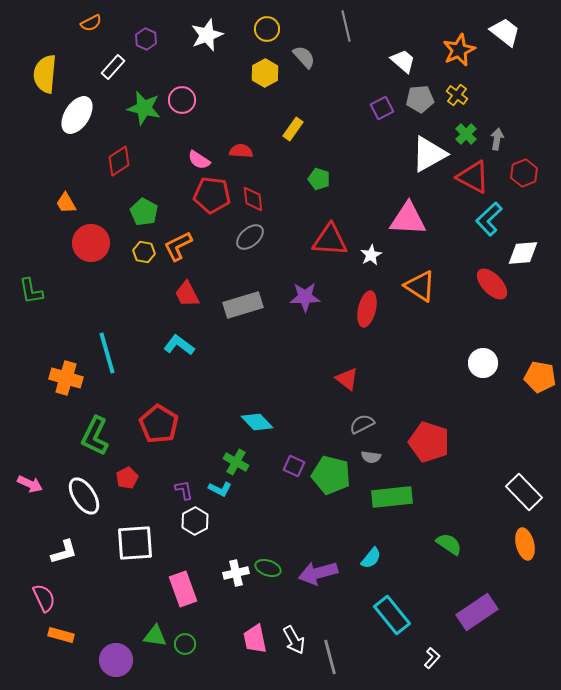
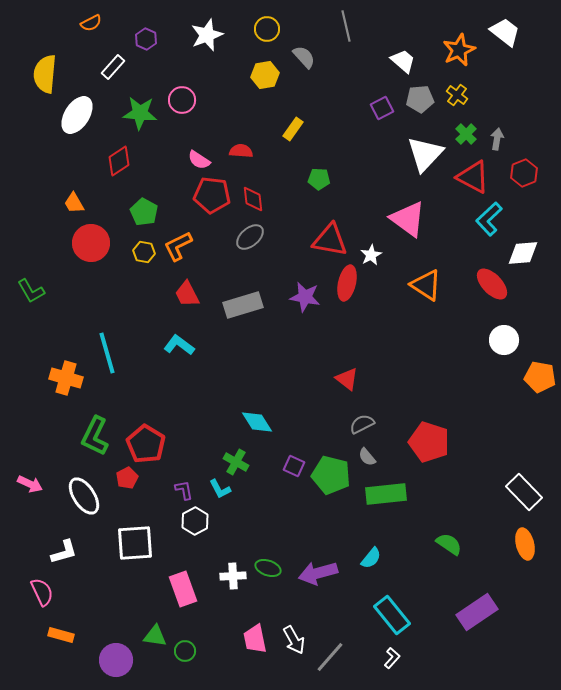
yellow hexagon at (265, 73): moved 2 px down; rotated 20 degrees clockwise
green star at (144, 108): moved 4 px left, 5 px down; rotated 8 degrees counterclockwise
white triangle at (429, 154): moved 4 px left; rotated 18 degrees counterclockwise
green pentagon at (319, 179): rotated 15 degrees counterclockwise
orange trapezoid at (66, 203): moved 8 px right
pink triangle at (408, 219): rotated 33 degrees clockwise
red triangle at (330, 240): rotated 6 degrees clockwise
orange triangle at (420, 286): moved 6 px right, 1 px up
green L-shape at (31, 291): rotated 20 degrees counterclockwise
purple star at (305, 297): rotated 12 degrees clockwise
red ellipse at (367, 309): moved 20 px left, 26 px up
white circle at (483, 363): moved 21 px right, 23 px up
cyan diamond at (257, 422): rotated 12 degrees clockwise
red pentagon at (159, 424): moved 13 px left, 20 px down
gray semicircle at (371, 457): moved 4 px left; rotated 42 degrees clockwise
cyan L-shape at (220, 489): rotated 35 degrees clockwise
green rectangle at (392, 497): moved 6 px left, 3 px up
white cross at (236, 573): moved 3 px left, 3 px down; rotated 10 degrees clockwise
pink semicircle at (44, 598): moved 2 px left, 6 px up
green circle at (185, 644): moved 7 px down
gray line at (330, 657): rotated 56 degrees clockwise
white L-shape at (432, 658): moved 40 px left
